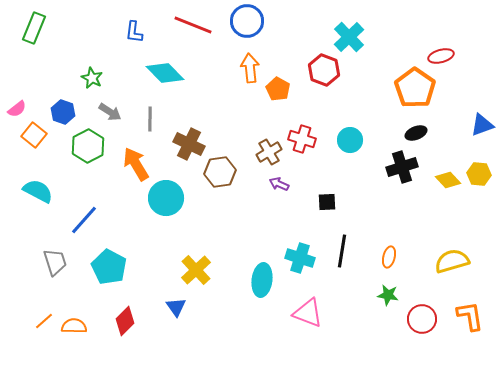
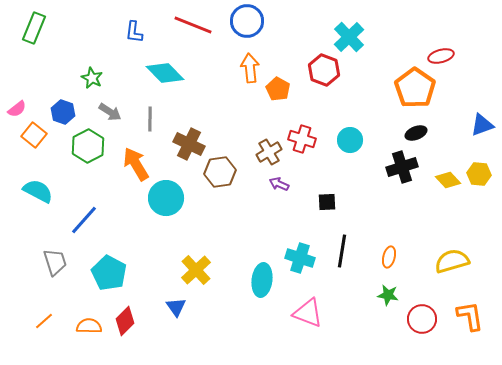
cyan pentagon at (109, 267): moved 6 px down
orange semicircle at (74, 326): moved 15 px right
